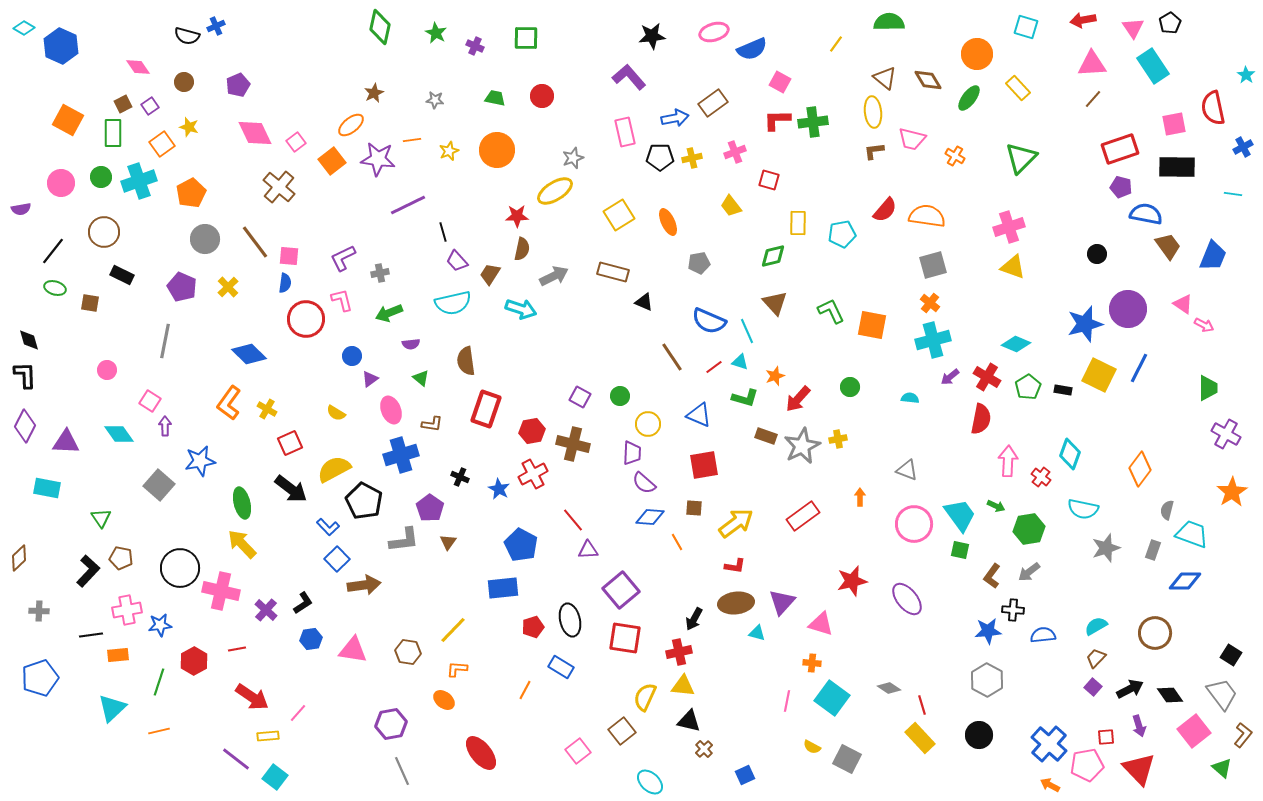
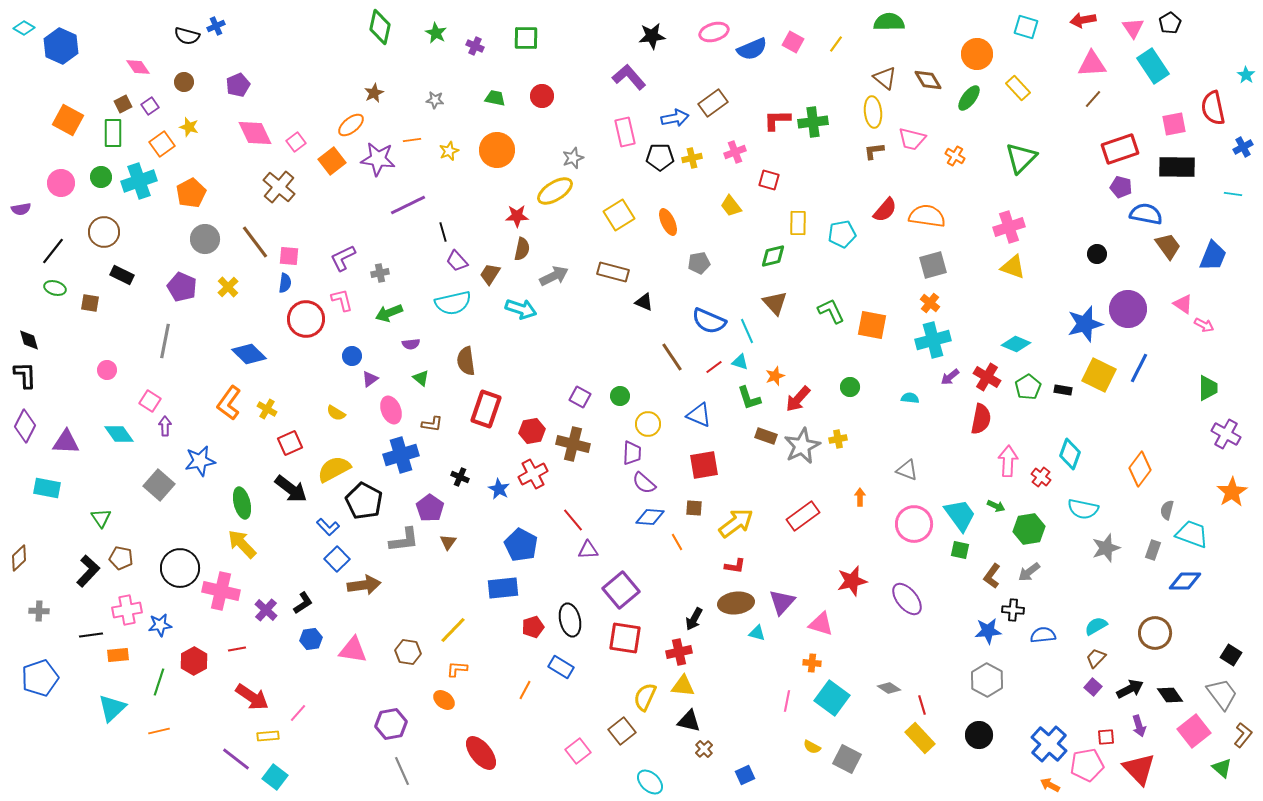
pink square at (780, 82): moved 13 px right, 40 px up
green L-shape at (745, 398): moved 4 px right; rotated 56 degrees clockwise
